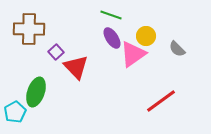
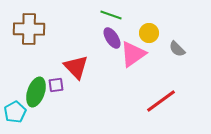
yellow circle: moved 3 px right, 3 px up
purple square: moved 33 px down; rotated 35 degrees clockwise
